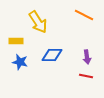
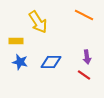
blue diamond: moved 1 px left, 7 px down
red line: moved 2 px left, 1 px up; rotated 24 degrees clockwise
